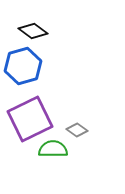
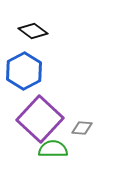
blue hexagon: moved 1 px right, 5 px down; rotated 12 degrees counterclockwise
purple square: moved 10 px right; rotated 21 degrees counterclockwise
gray diamond: moved 5 px right, 2 px up; rotated 30 degrees counterclockwise
